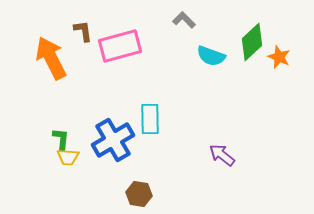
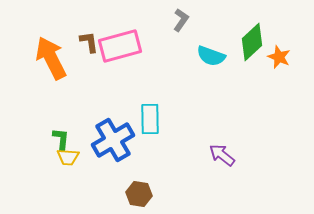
gray L-shape: moved 3 px left; rotated 80 degrees clockwise
brown L-shape: moved 6 px right, 11 px down
